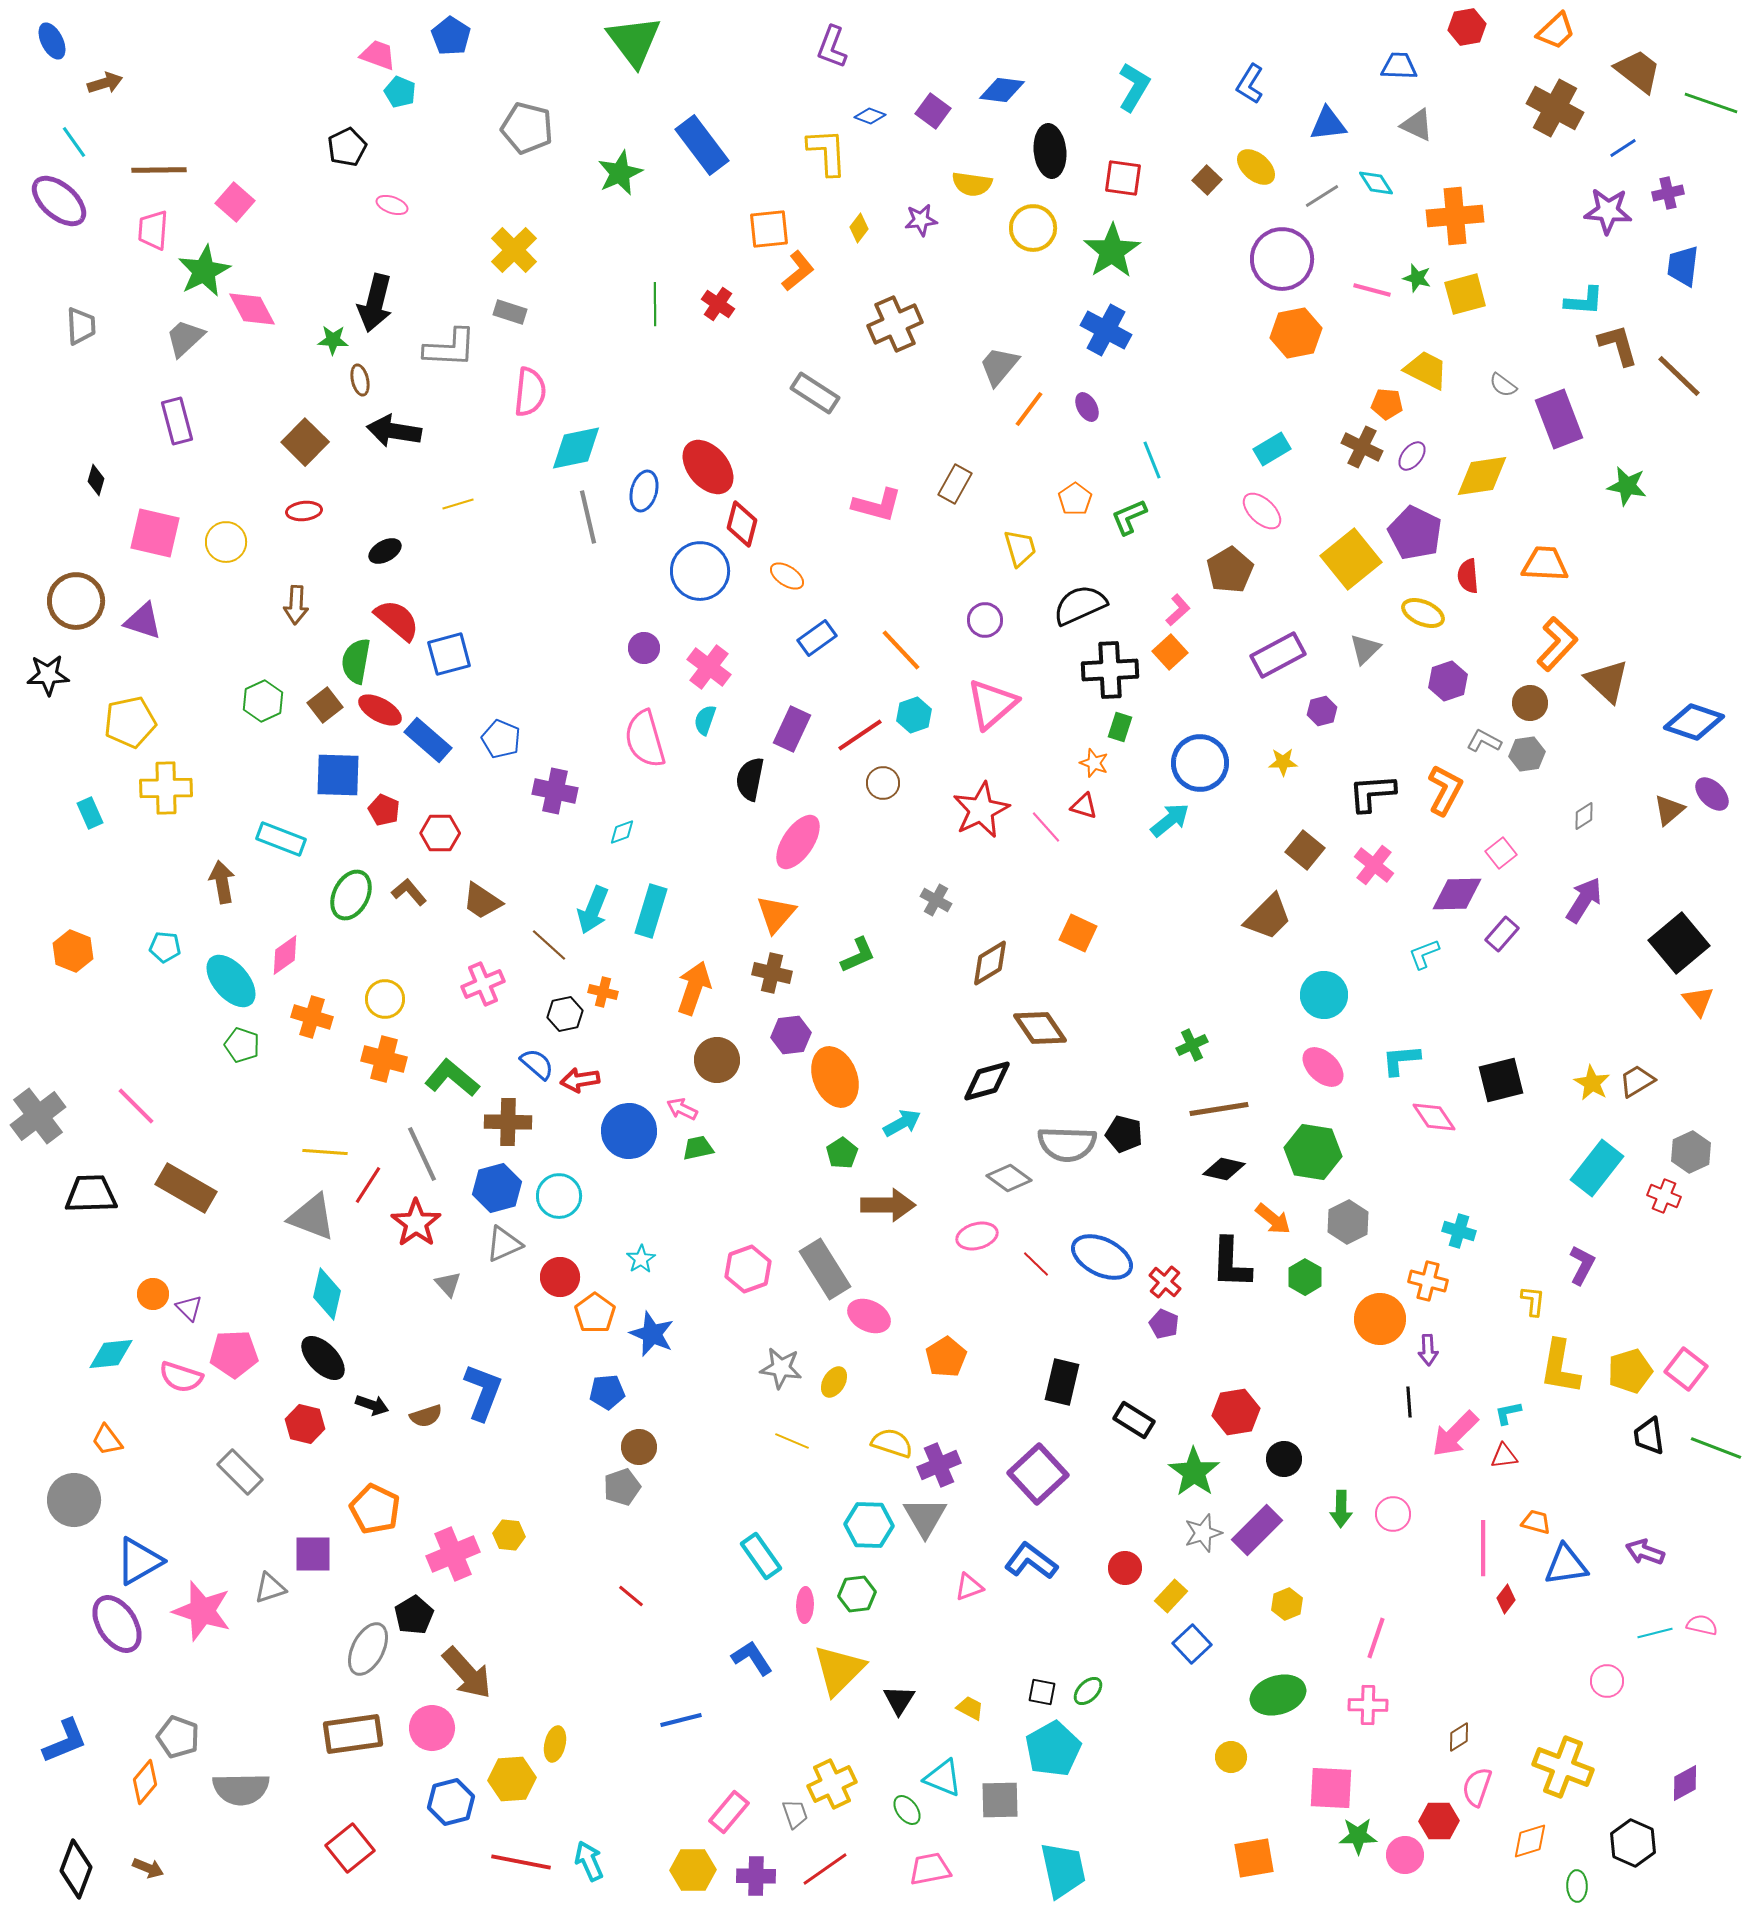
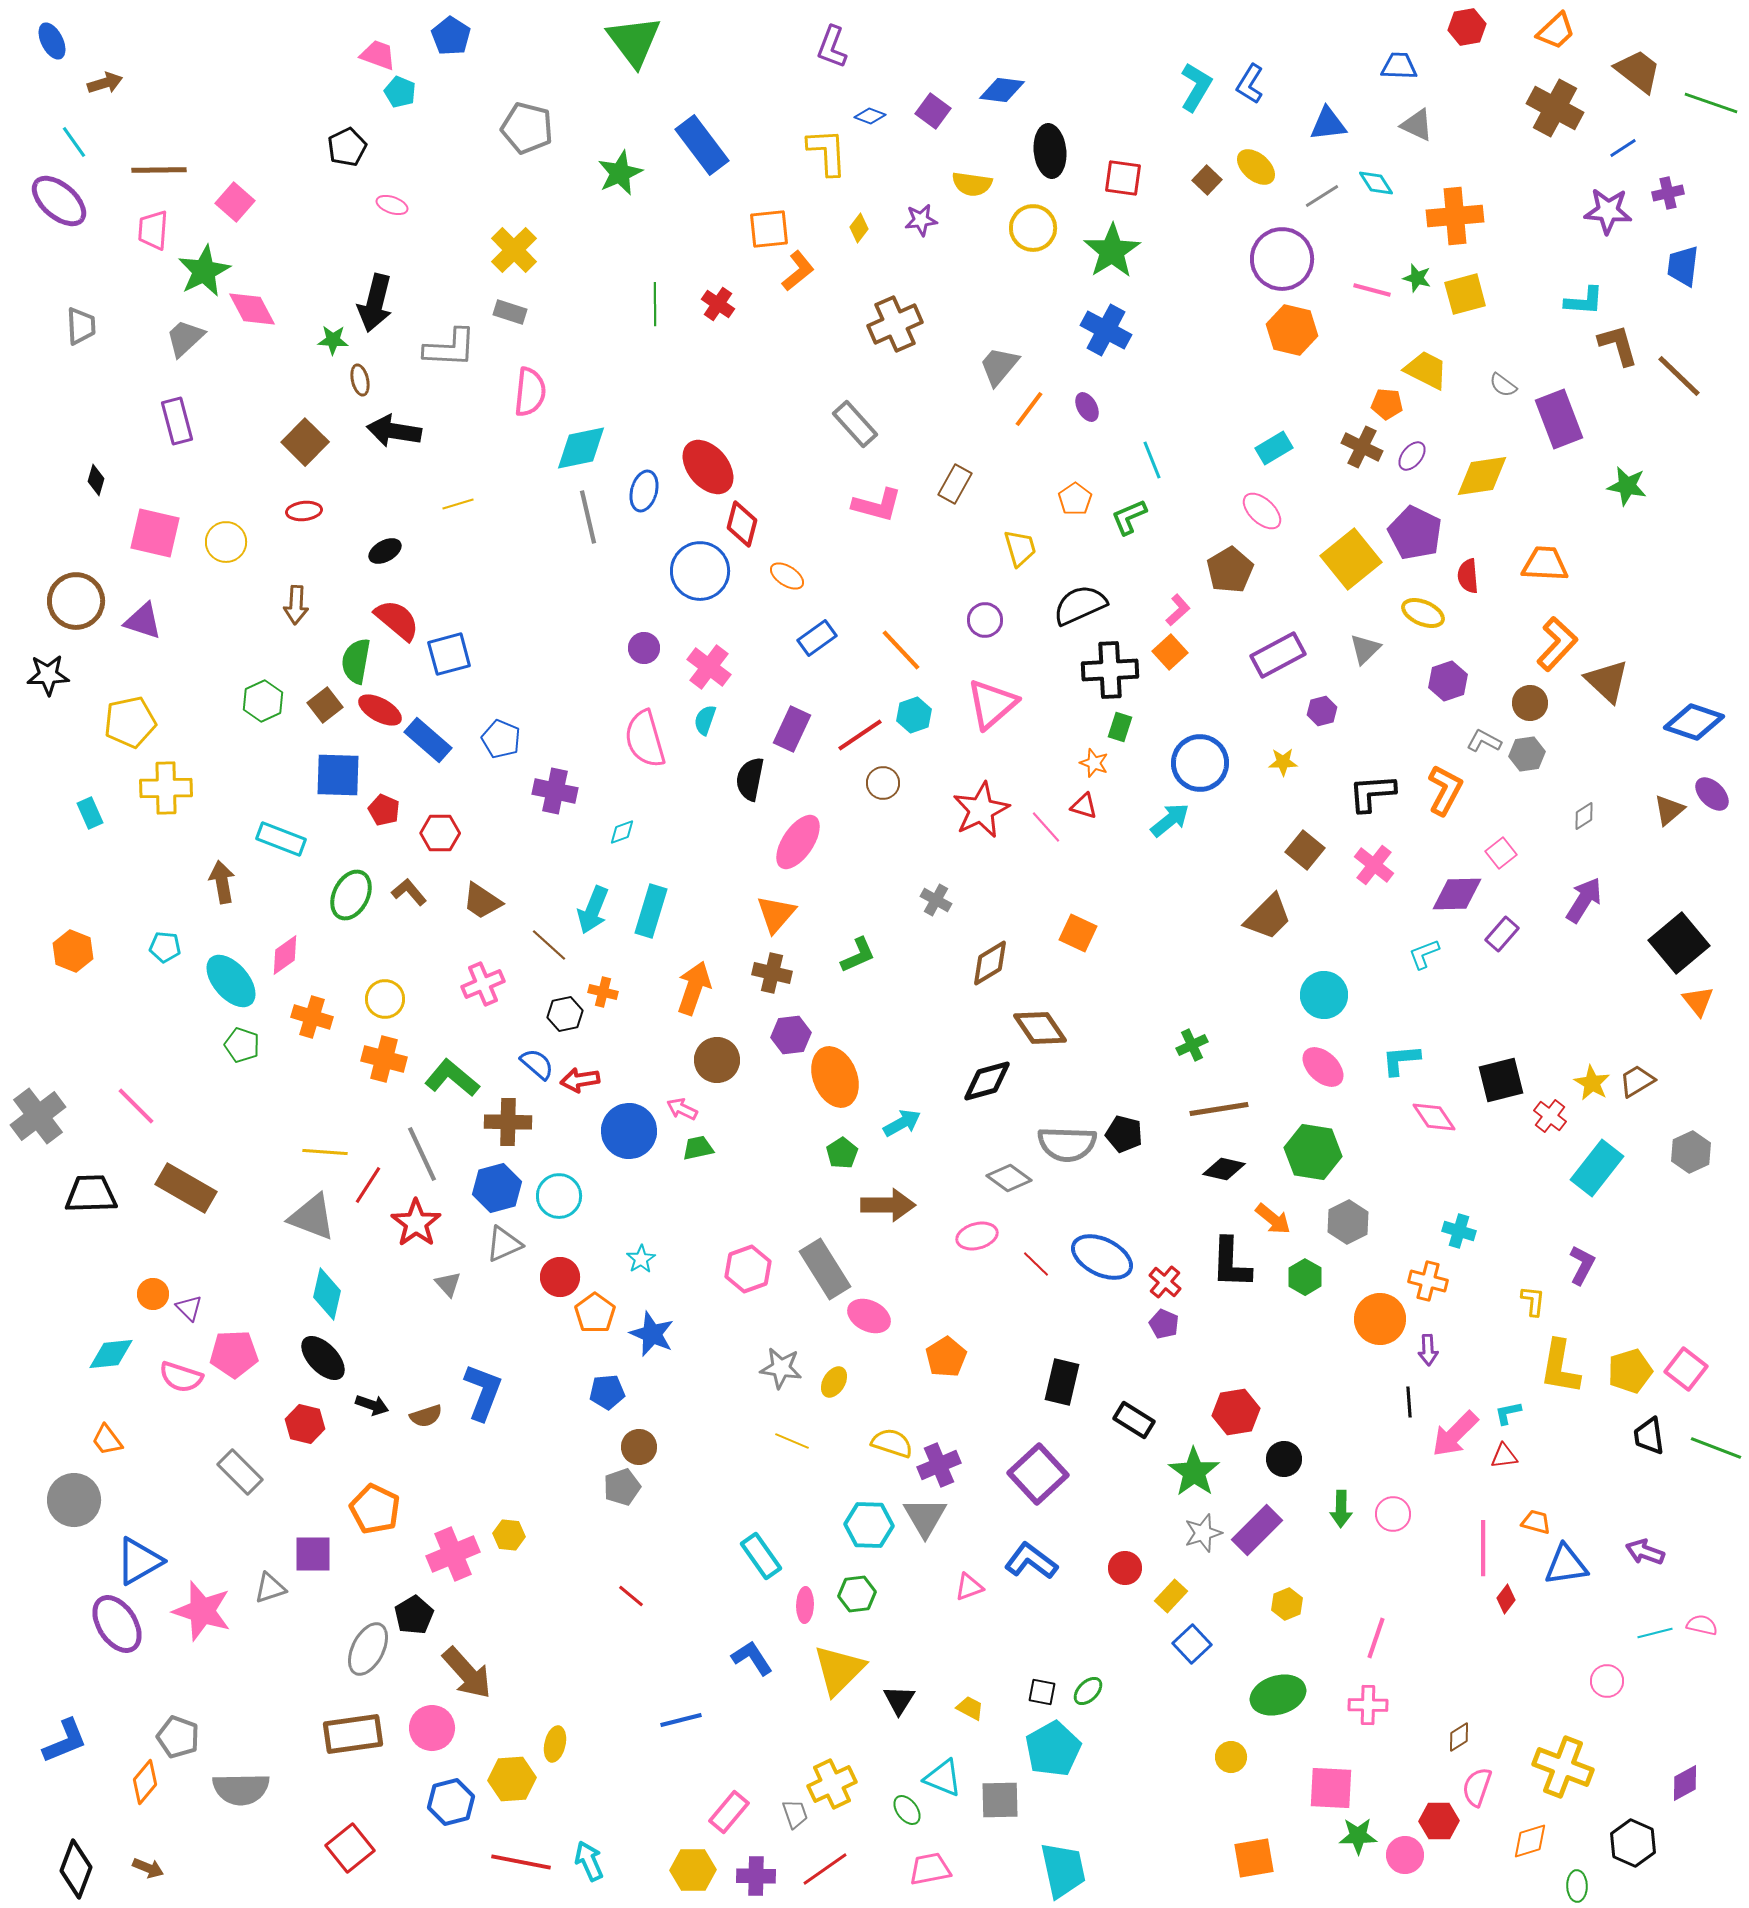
cyan L-shape at (1134, 87): moved 62 px right
orange hexagon at (1296, 333): moved 4 px left, 3 px up; rotated 24 degrees clockwise
gray rectangle at (815, 393): moved 40 px right, 31 px down; rotated 15 degrees clockwise
cyan diamond at (576, 448): moved 5 px right
cyan rectangle at (1272, 449): moved 2 px right, 1 px up
red cross at (1664, 1196): moved 114 px left, 80 px up; rotated 16 degrees clockwise
